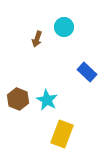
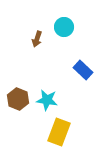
blue rectangle: moved 4 px left, 2 px up
cyan star: rotated 20 degrees counterclockwise
yellow rectangle: moved 3 px left, 2 px up
